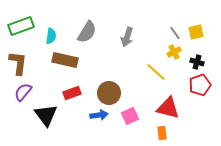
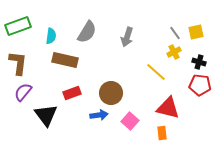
green rectangle: moved 3 px left
black cross: moved 2 px right
red pentagon: rotated 25 degrees clockwise
brown circle: moved 2 px right
pink square: moved 5 px down; rotated 24 degrees counterclockwise
